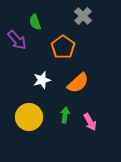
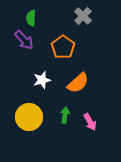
green semicircle: moved 4 px left, 4 px up; rotated 21 degrees clockwise
purple arrow: moved 7 px right
